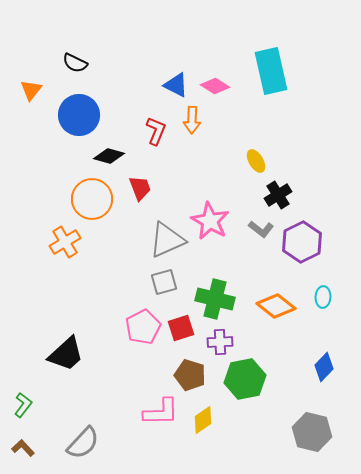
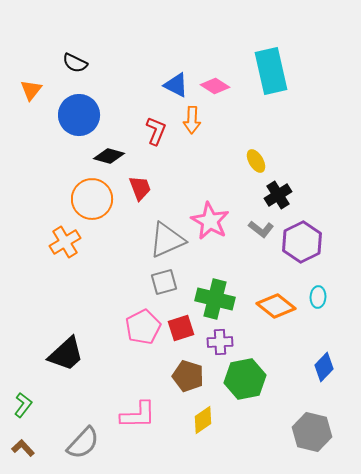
cyan ellipse: moved 5 px left
brown pentagon: moved 2 px left, 1 px down
pink L-shape: moved 23 px left, 3 px down
